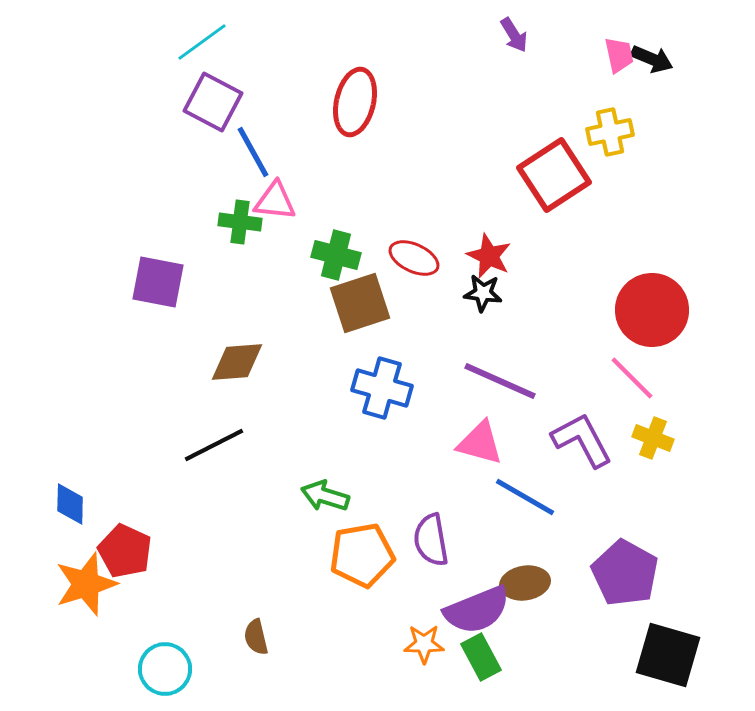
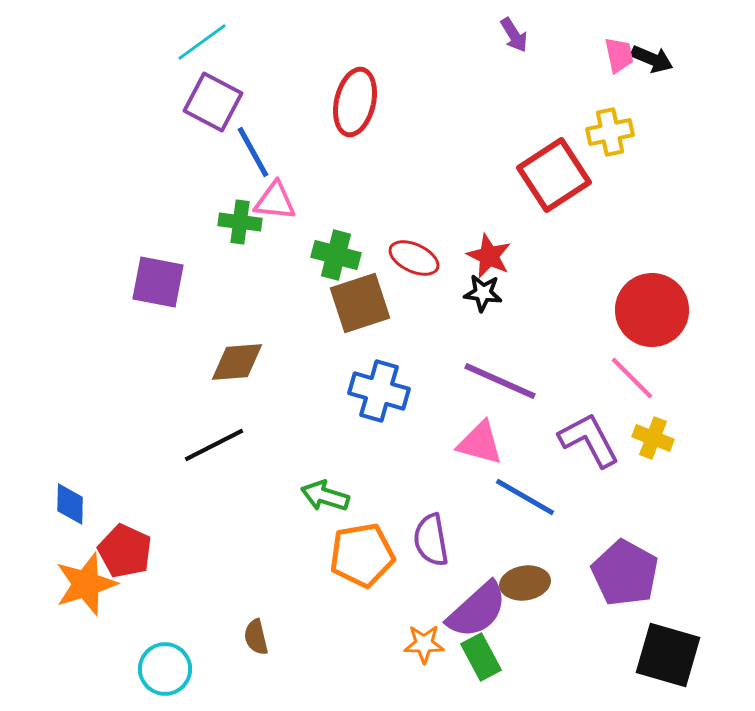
blue cross at (382, 388): moved 3 px left, 3 px down
purple L-shape at (582, 440): moved 7 px right
purple semicircle at (477, 610): rotated 20 degrees counterclockwise
